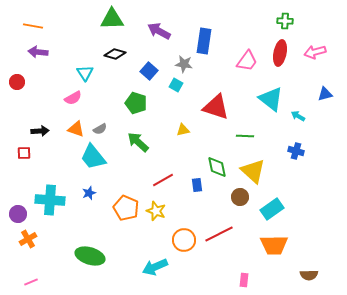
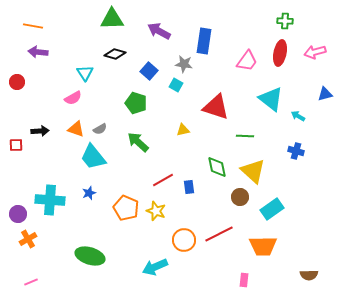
red square at (24, 153): moved 8 px left, 8 px up
blue rectangle at (197, 185): moved 8 px left, 2 px down
orange trapezoid at (274, 245): moved 11 px left, 1 px down
